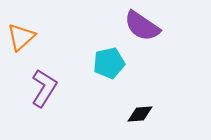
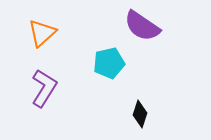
orange triangle: moved 21 px right, 4 px up
black diamond: rotated 68 degrees counterclockwise
